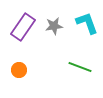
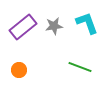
purple rectangle: rotated 16 degrees clockwise
